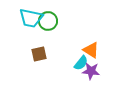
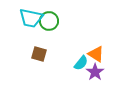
green circle: moved 1 px right
orange triangle: moved 5 px right, 4 px down
brown square: rotated 28 degrees clockwise
purple star: moved 4 px right, 1 px down; rotated 30 degrees clockwise
